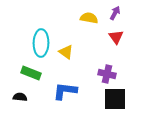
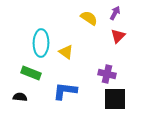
yellow semicircle: rotated 24 degrees clockwise
red triangle: moved 2 px right, 1 px up; rotated 21 degrees clockwise
